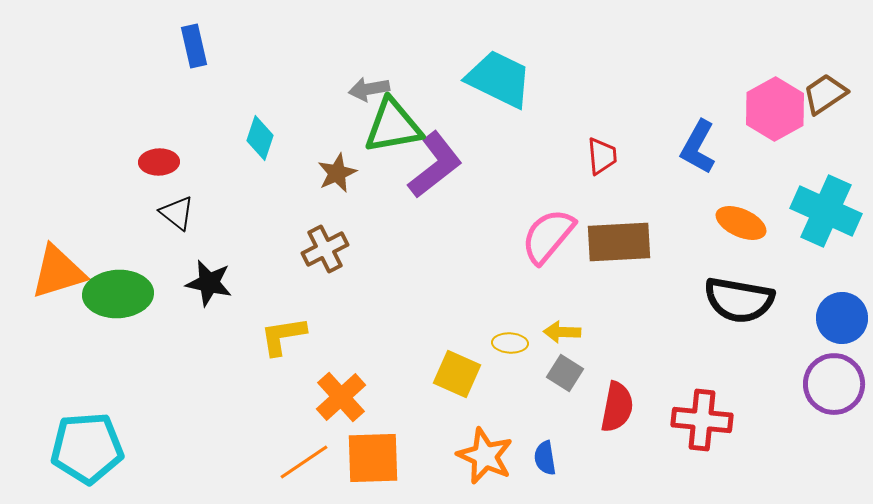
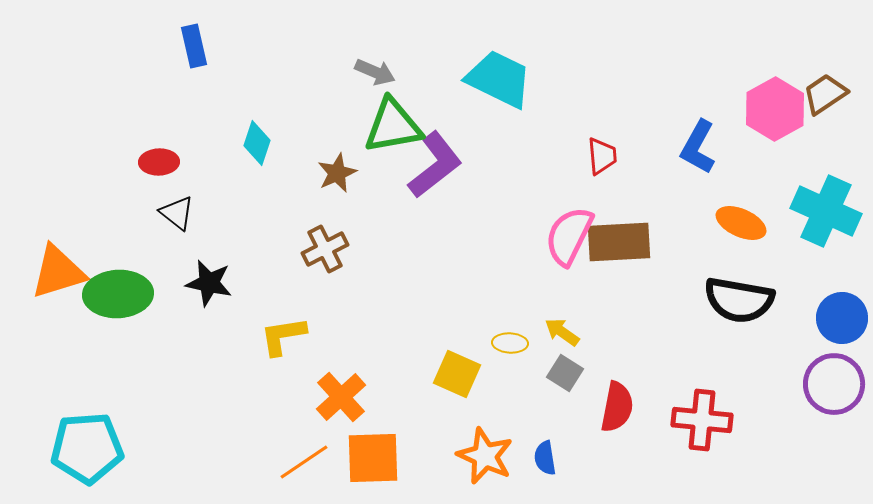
gray arrow: moved 6 px right, 17 px up; rotated 147 degrees counterclockwise
cyan diamond: moved 3 px left, 5 px down
pink semicircle: moved 21 px right; rotated 14 degrees counterclockwise
yellow arrow: rotated 33 degrees clockwise
